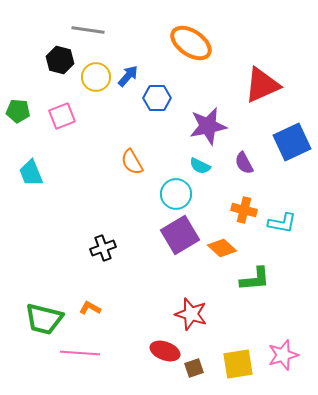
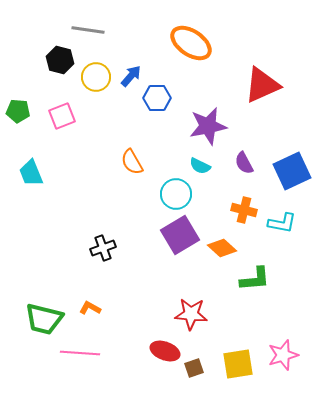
blue arrow: moved 3 px right
blue square: moved 29 px down
red star: rotated 12 degrees counterclockwise
